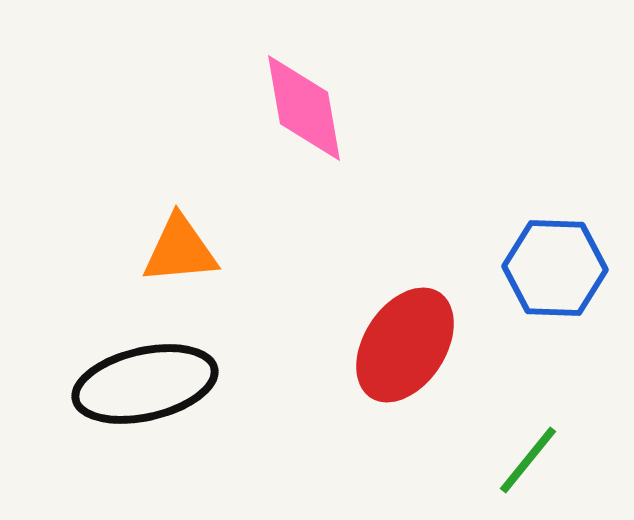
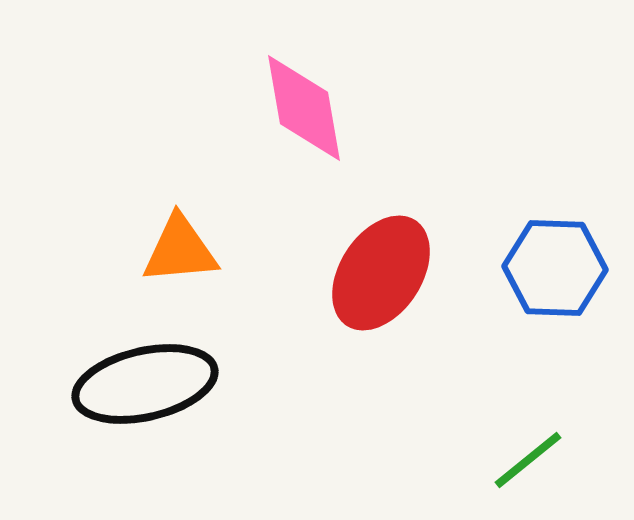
red ellipse: moved 24 px left, 72 px up
green line: rotated 12 degrees clockwise
